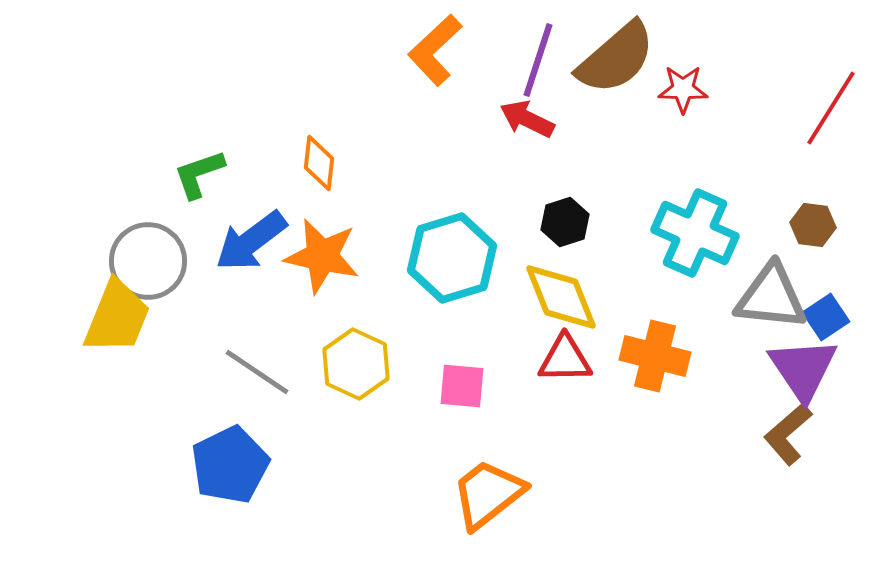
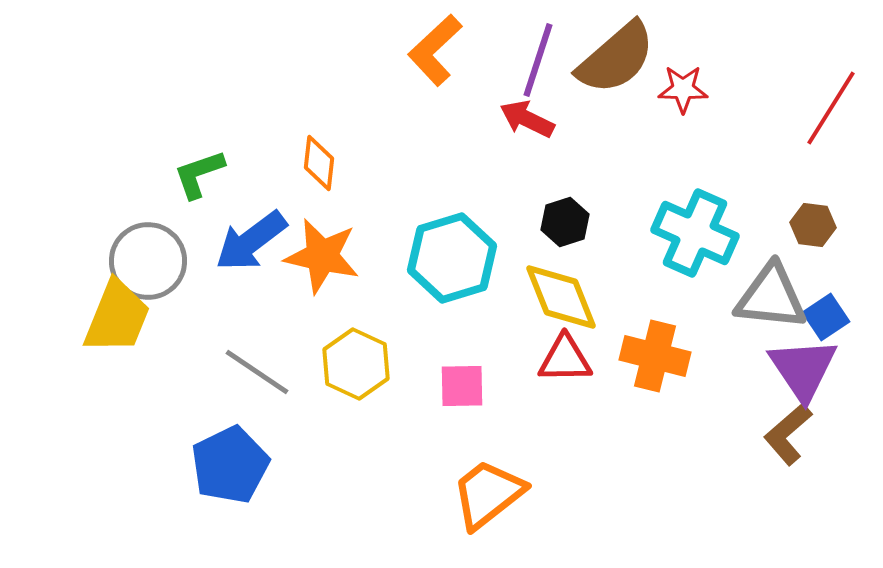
pink square: rotated 6 degrees counterclockwise
